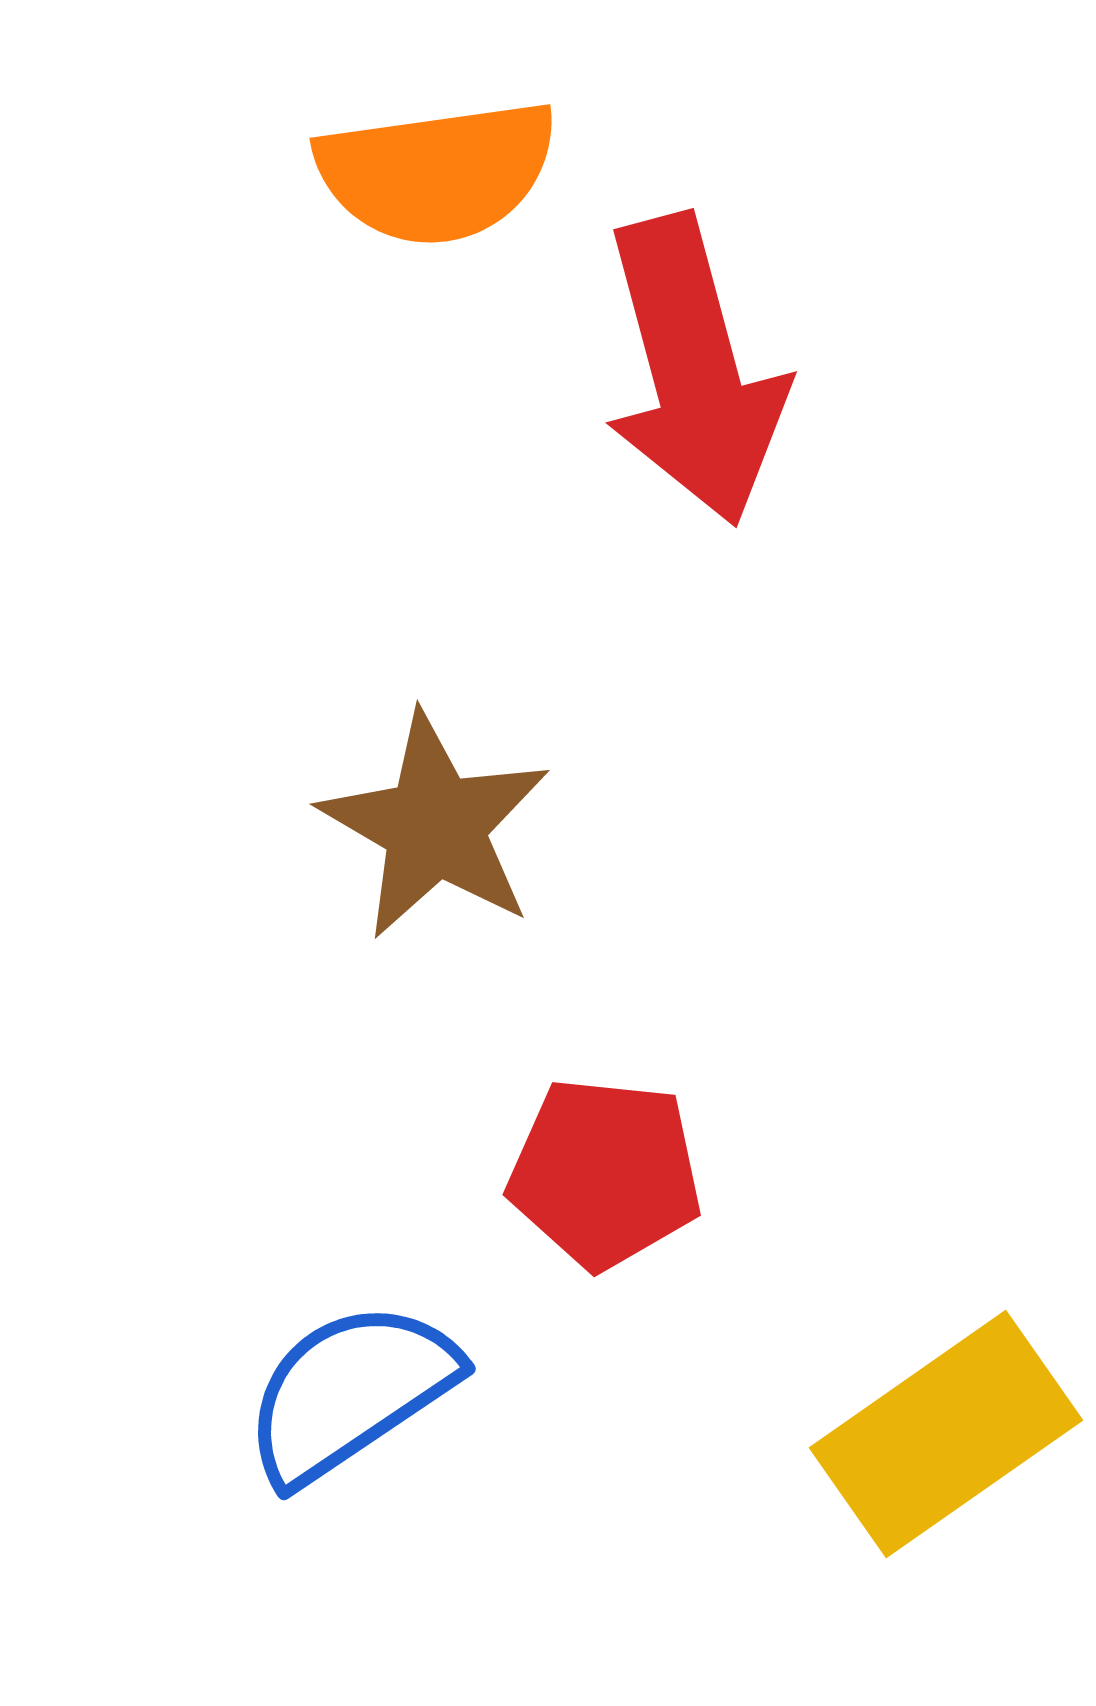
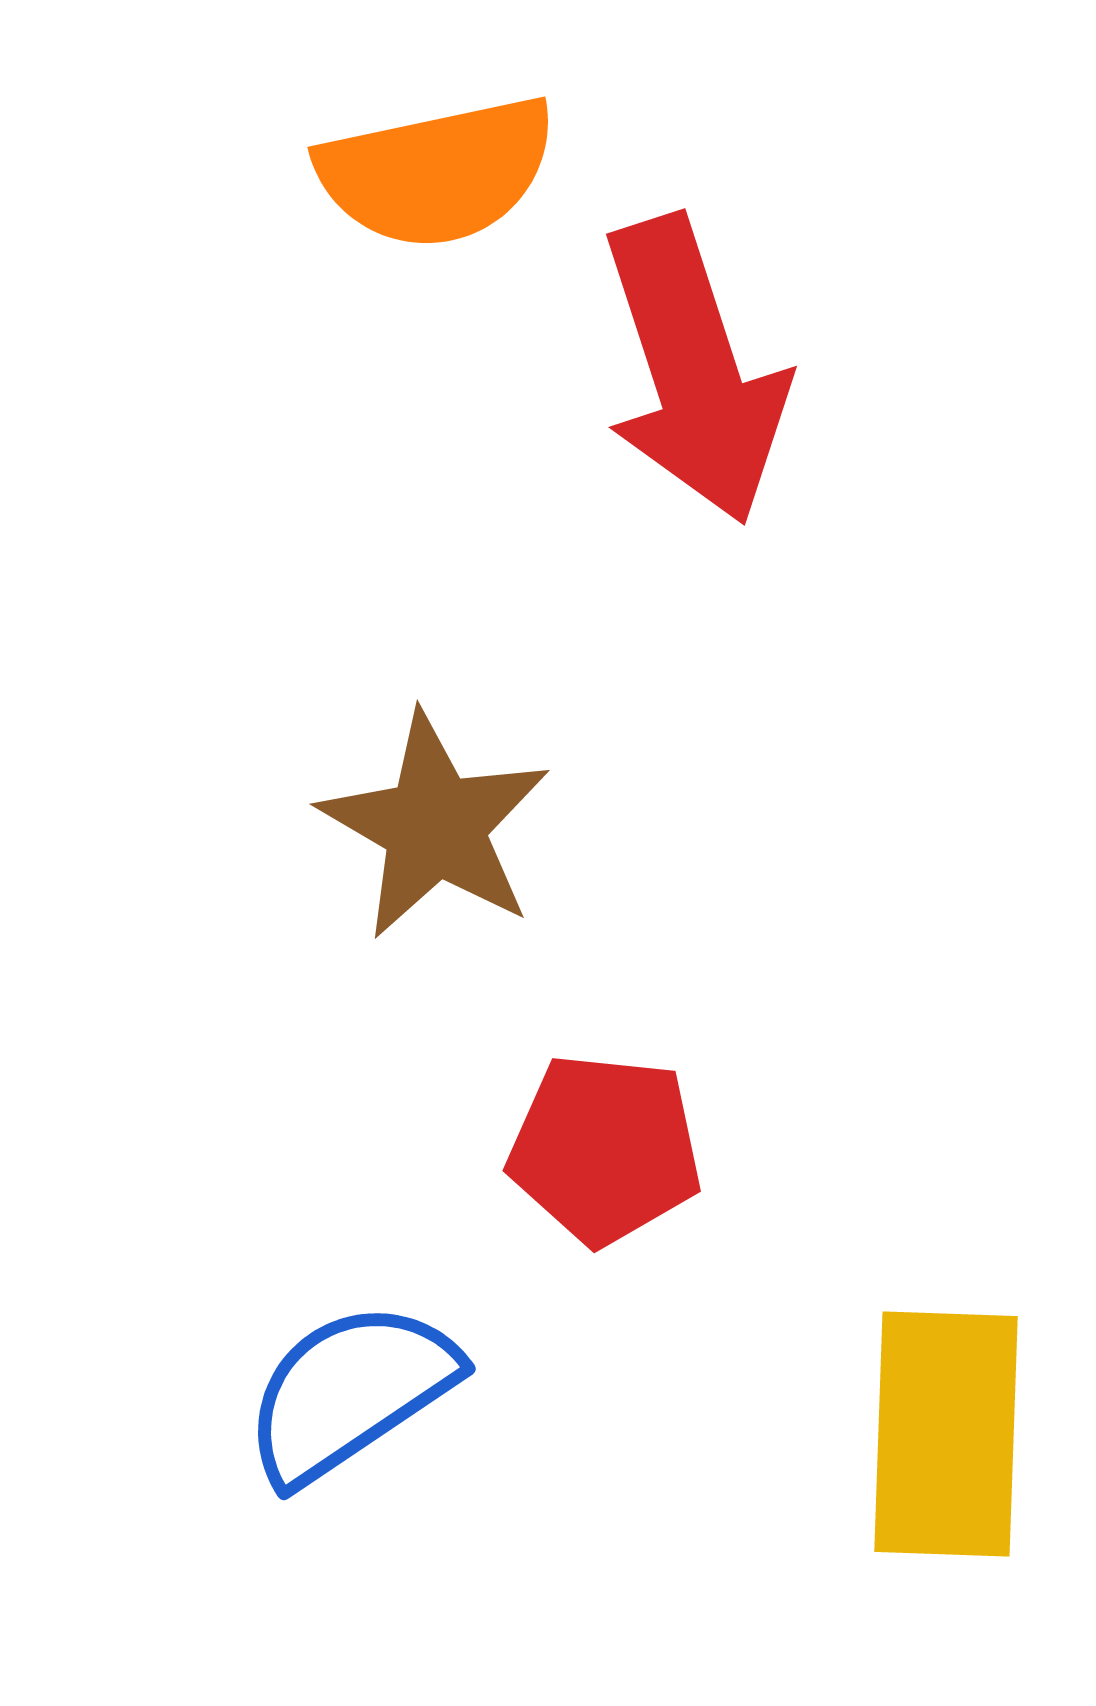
orange semicircle: rotated 4 degrees counterclockwise
red arrow: rotated 3 degrees counterclockwise
red pentagon: moved 24 px up
yellow rectangle: rotated 53 degrees counterclockwise
